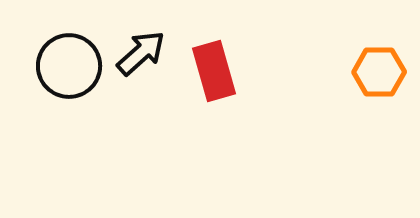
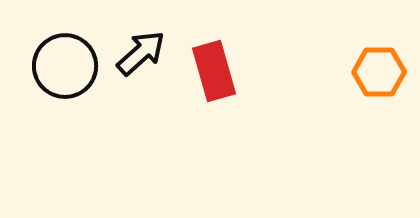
black circle: moved 4 px left
